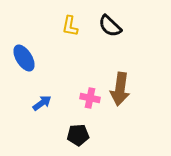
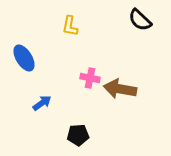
black semicircle: moved 30 px right, 6 px up
brown arrow: rotated 92 degrees clockwise
pink cross: moved 20 px up
